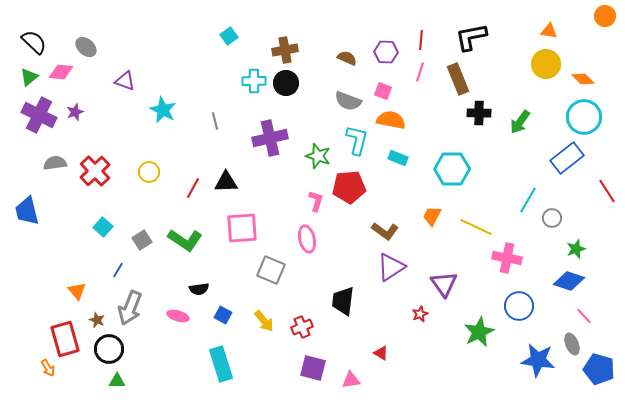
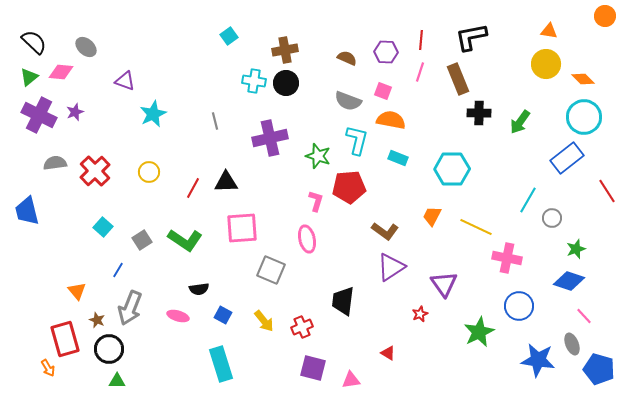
cyan cross at (254, 81): rotated 10 degrees clockwise
cyan star at (163, 110): moved 10 px left, 4 px down; rotated 20 degrees clockwise
red triangle at (381, 353): moved 7 px right
